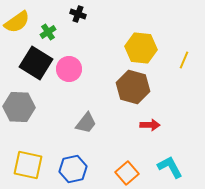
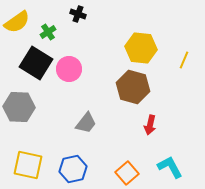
red arrow: rotated 102 degrees clockwise
